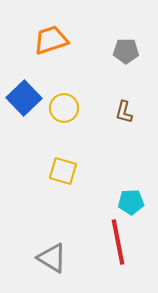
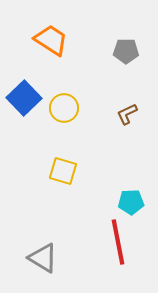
orange trapezoid: rotated 51 degrees clockwise
brown L-shape: moved 3 px right, 2 px down; rotated 50 degrees clockwise
gray triangle: moved 9 px left
